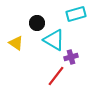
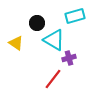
cyan rectangle: moved 1 px left, 2 px down
purple cross: moved 2 px left, 1 px down
red line: moved 3 px left, 3 px down
